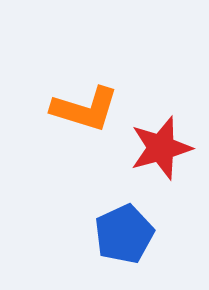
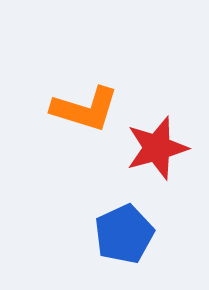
red star: moved 4 px left
